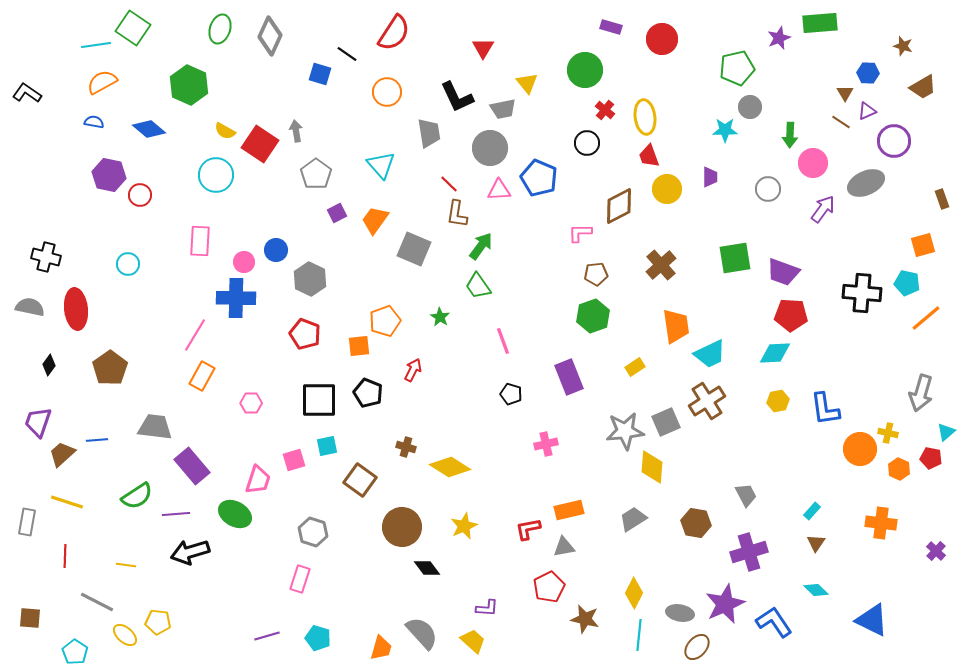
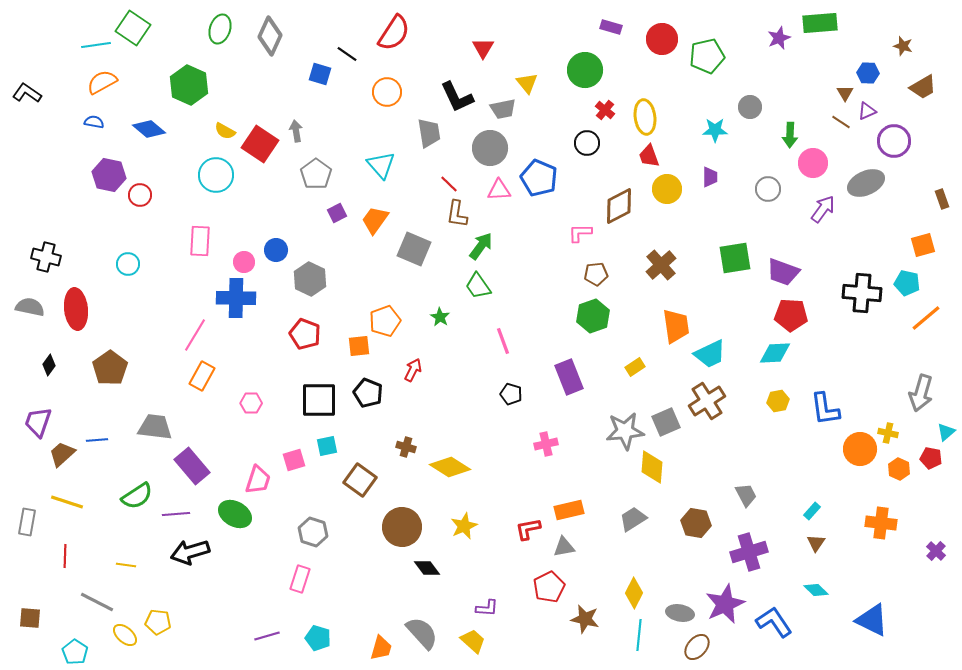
green pentagon at (737, 68): moved 30 px left, 12 px up
cyan star at (725, 130): moved 10 px left
